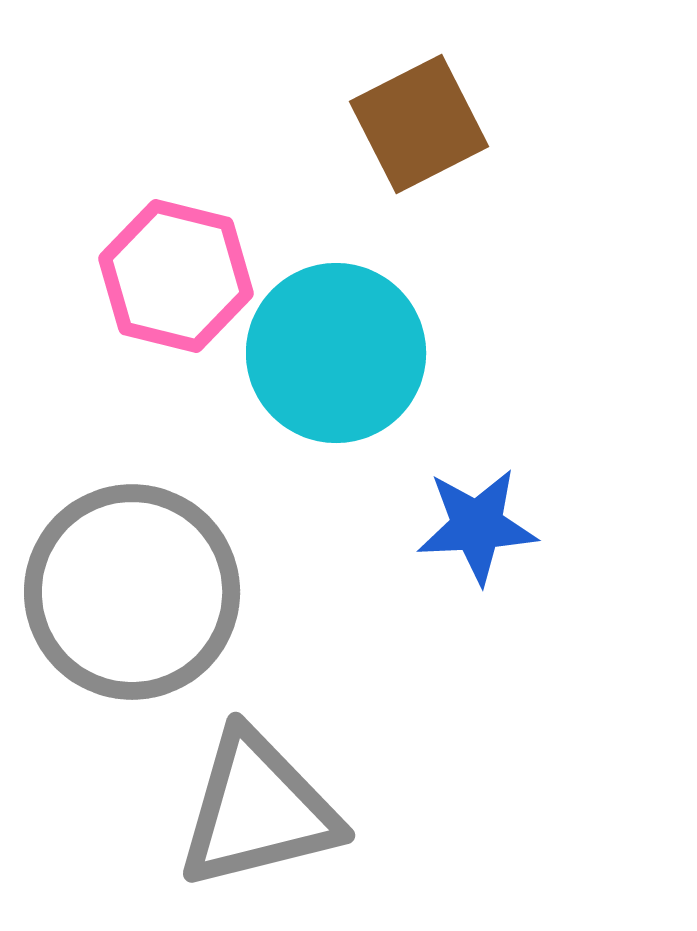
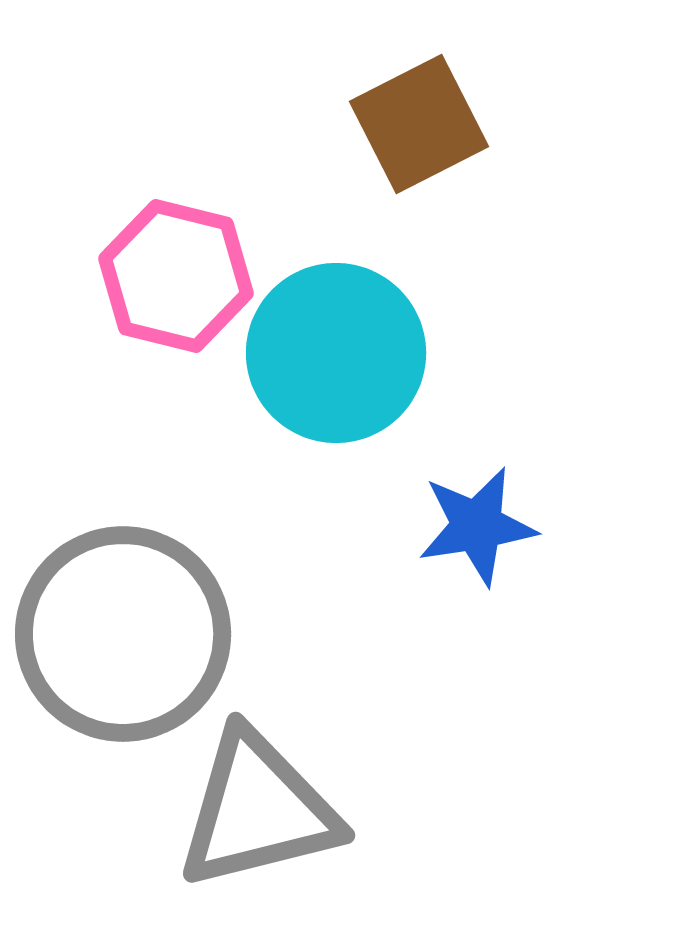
blue star: rotated 6 degrees counterclockwise
gray circle: moved 9 px left, 42 px down
